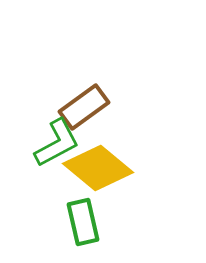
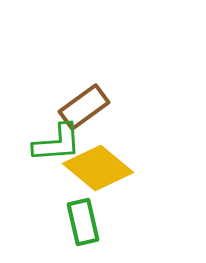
green L-shape: rotated 24 degrees clockwise
